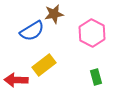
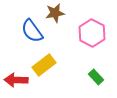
brown star: moved 1 px right, 1 px up
blue semicircle: rotated 85 degrees clockwise
green rectangle: rotated 28 degrees counterclockwise
